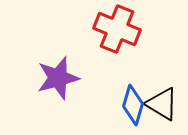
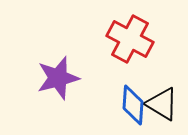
red cross: moved 13 px right, 10 px down; rotated 6 degrees clockwise
blue diamond: rotated 12 degrees counterclockwise
